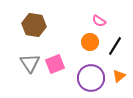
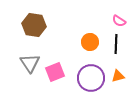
pink semicircle: moved 20 px right
black line: moved 1 px right, 2 px up; rotated 30 degrees counterclockwise
pink square: moved 8 px down
orange triangle: moved 1 px left; rotated 24 degrees clockwise
